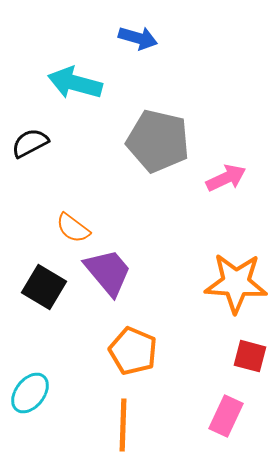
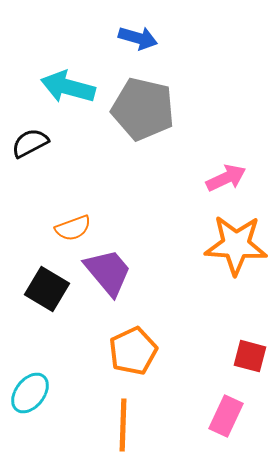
cyan arrow: moved 7 px left, 4 px down
gray pentagon: moved 15 px left, 32 px up
orange semicircle: rotated 57 degrees counterclockwise
orange star: moved 38 px up
black square: moved 3 px right, 2 px down
orange pentagon: rotated 24 degrees clockwise
